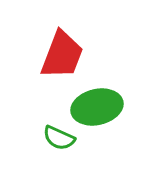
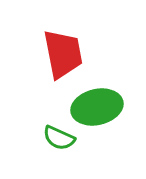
red trapezoid: moved 1 px right, 1 px up; rotated 32 degrees counterclockwise
